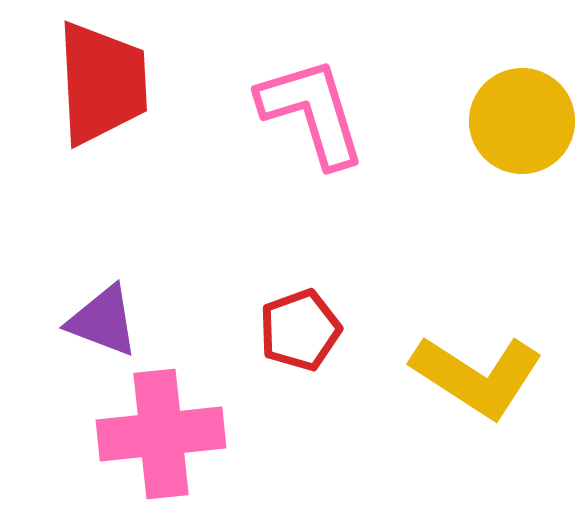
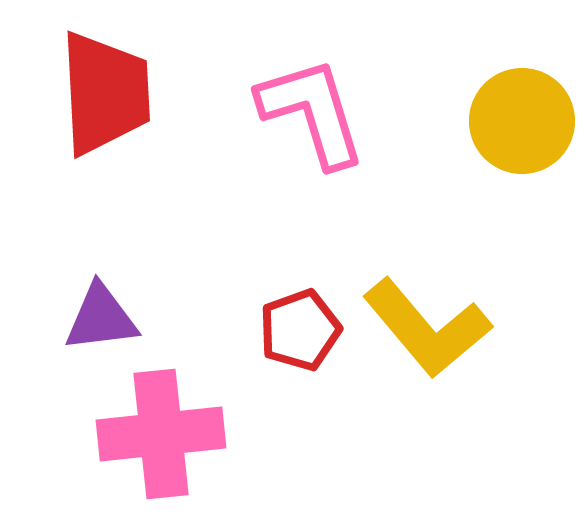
red trapezoid: moved 3 px right, 10 px down
purple triangle: moved 2 px left, 3 px up; rotated 28 degrees counterclockwise
yellow L-shape: moved 50 px left, 48 px up; rotated 17 degrees clockwise
